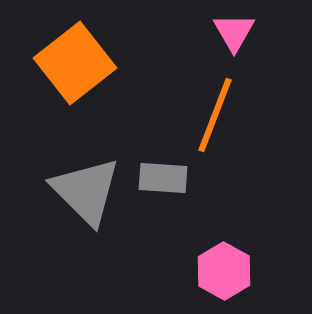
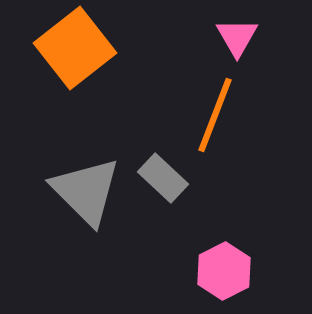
pink triangle: moved 3 px right, 5 px down
orange square: moved 15 px up
gray rectangle: rotated 39 degrees clockwise
pink hexagon: rotated 4 degrees clockwise
